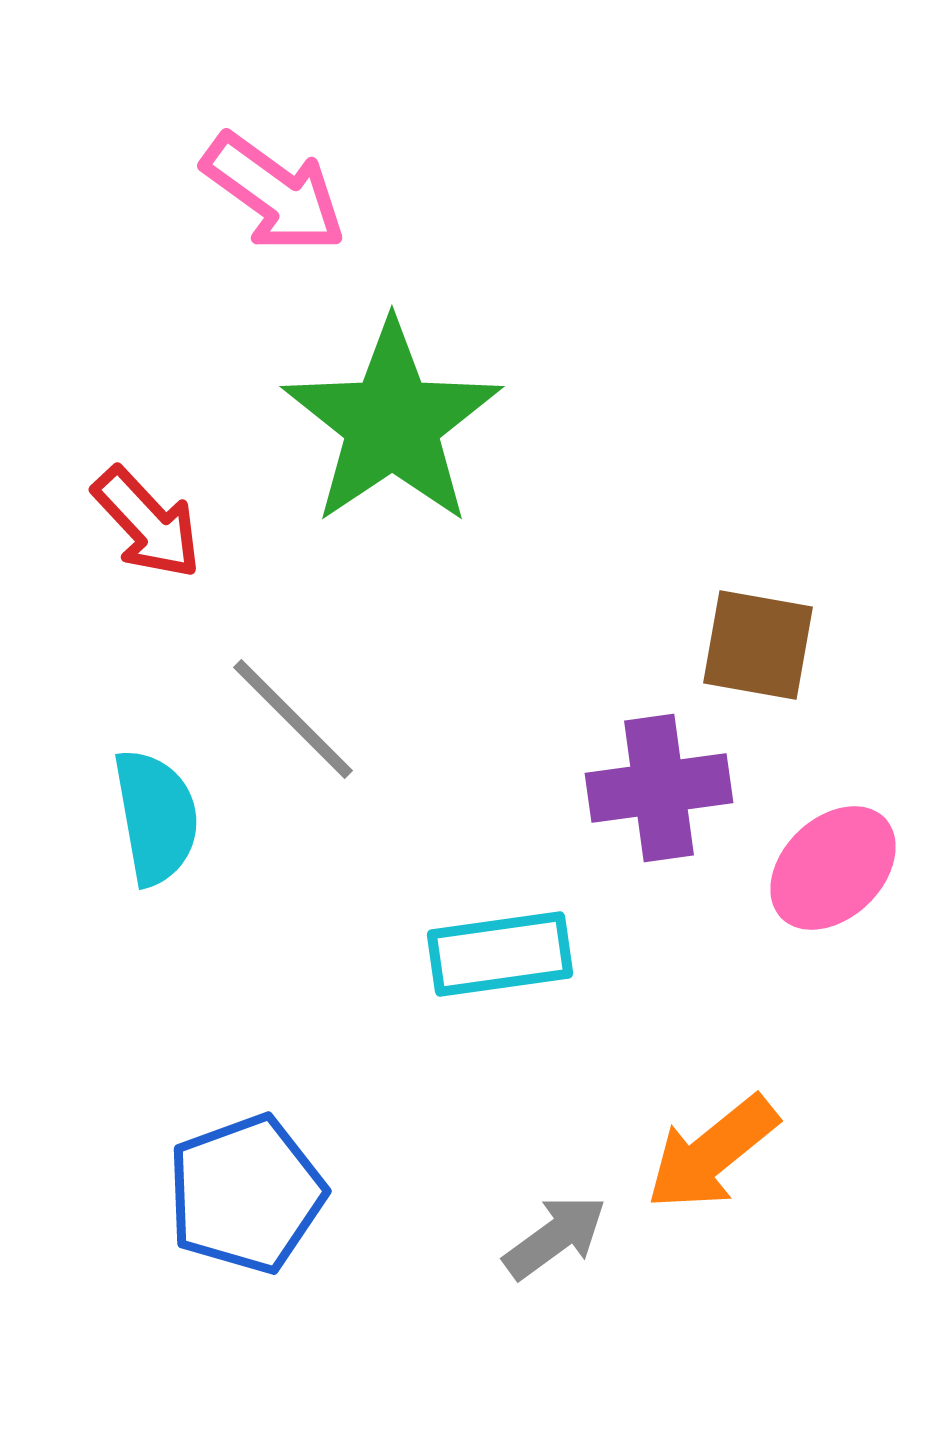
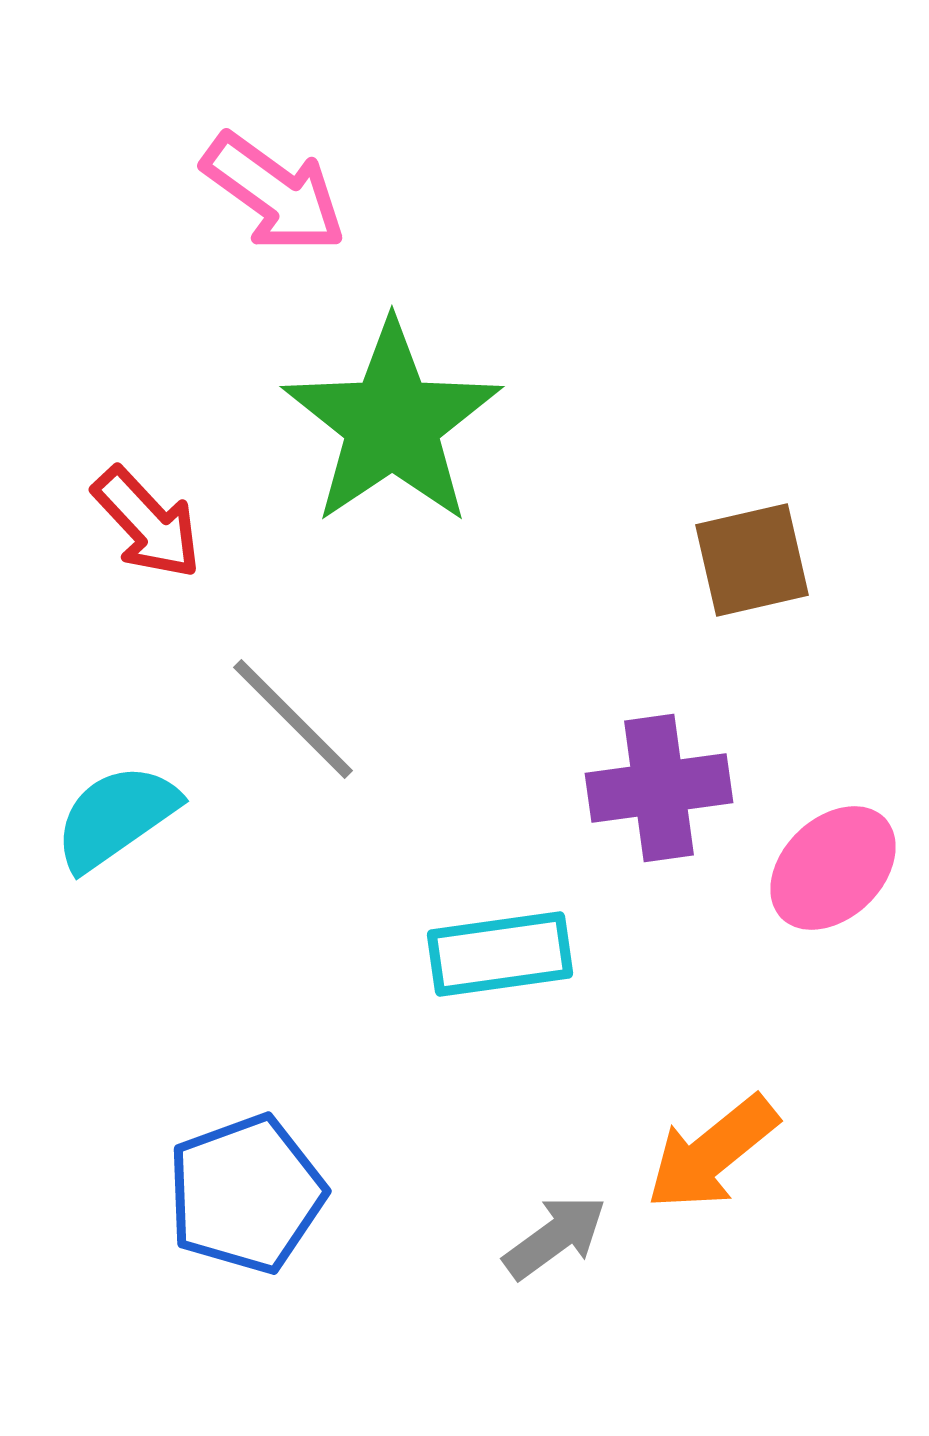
brown square: moved 6 px left, 85 px up; rotated 23 degrees counterclockwise
cyan semicircle: moved 40 px left; rotated 115 degrees counterclockwise
